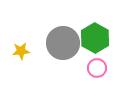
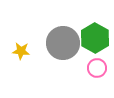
yellow star: rotated 12 degrees clockwise
